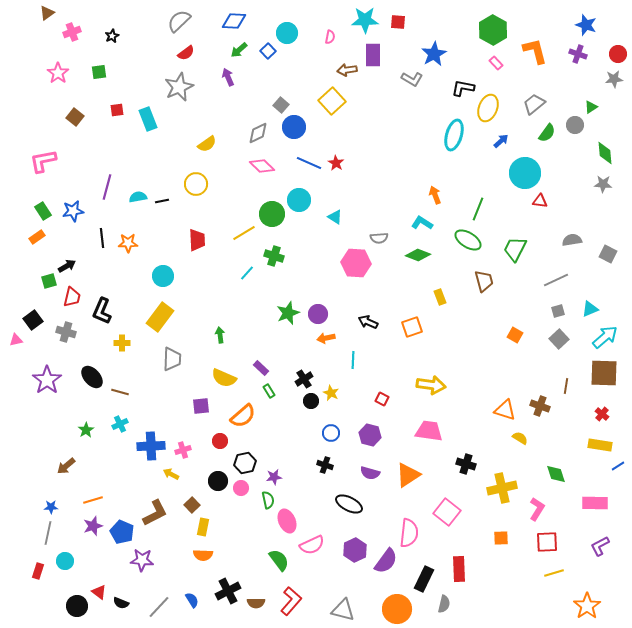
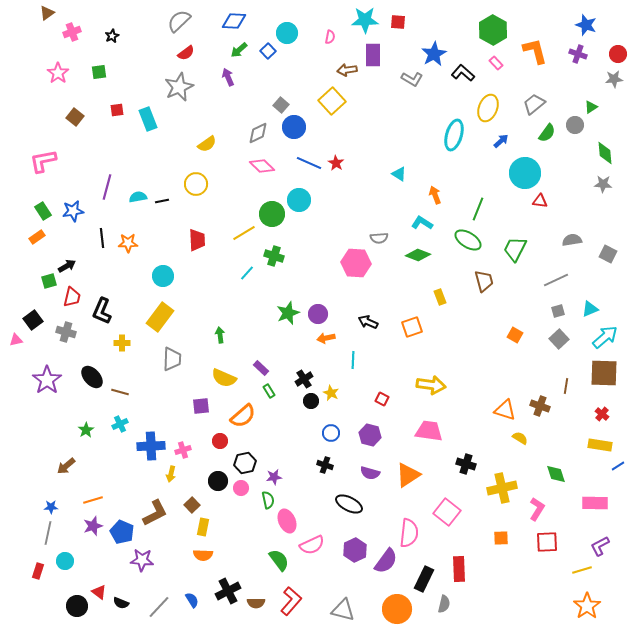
black L-shape at (463, 88): moved 15 px up; rotated 30 degrees clockwise
cyan triangle at (335, 217): moved 64 px right, 43 px up
yellow arrow at (171, 474): rotated 105 degrees counterclockwise
yellow line at (554, 573): moved 28 px right, 3 px up
